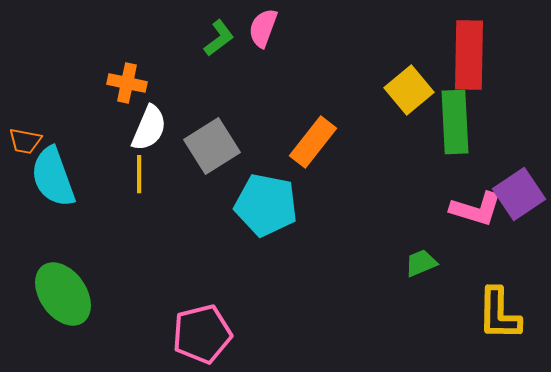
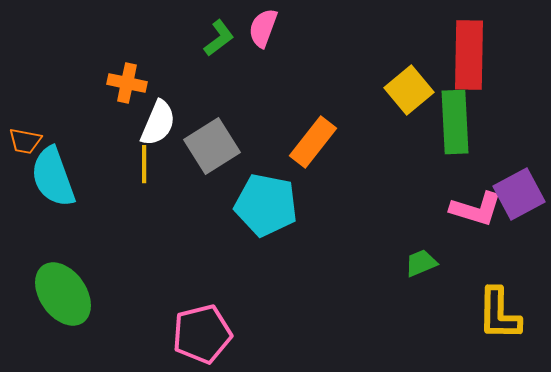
white semicircle: moved 9 px right, 5 px up
yellow line: moved 5 px right, 10 px up
purple square: rotated 6 degrees clockwise
